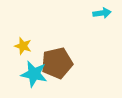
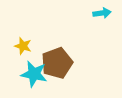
brown pentagon: rotated 8 degrees counterclockwise
